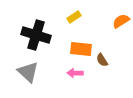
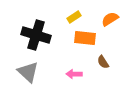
orange semicircle: moved 11 px left, 2 px up
orange rectangle: moved 4 px right, 11 px up
brown semicircle: moved 1 px right, 2 px down
pink arrow: moved 1 px left, 1 px down
